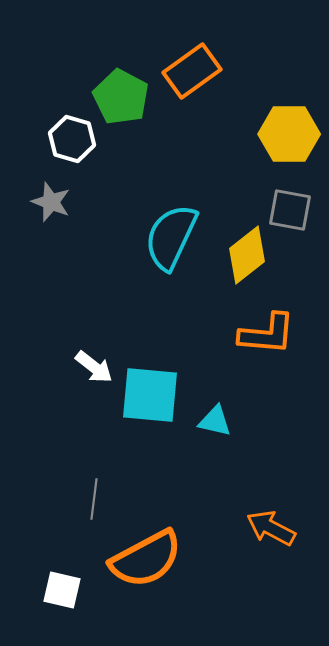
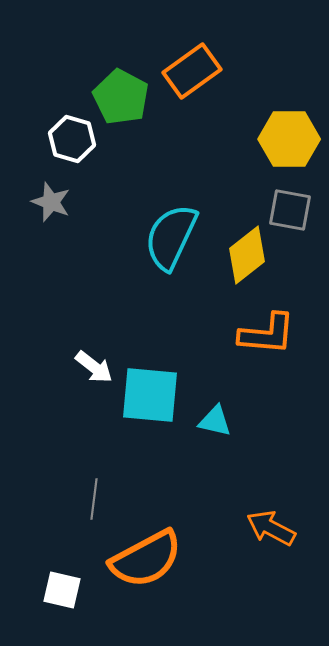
yellow hexagon: moved 5 px down
